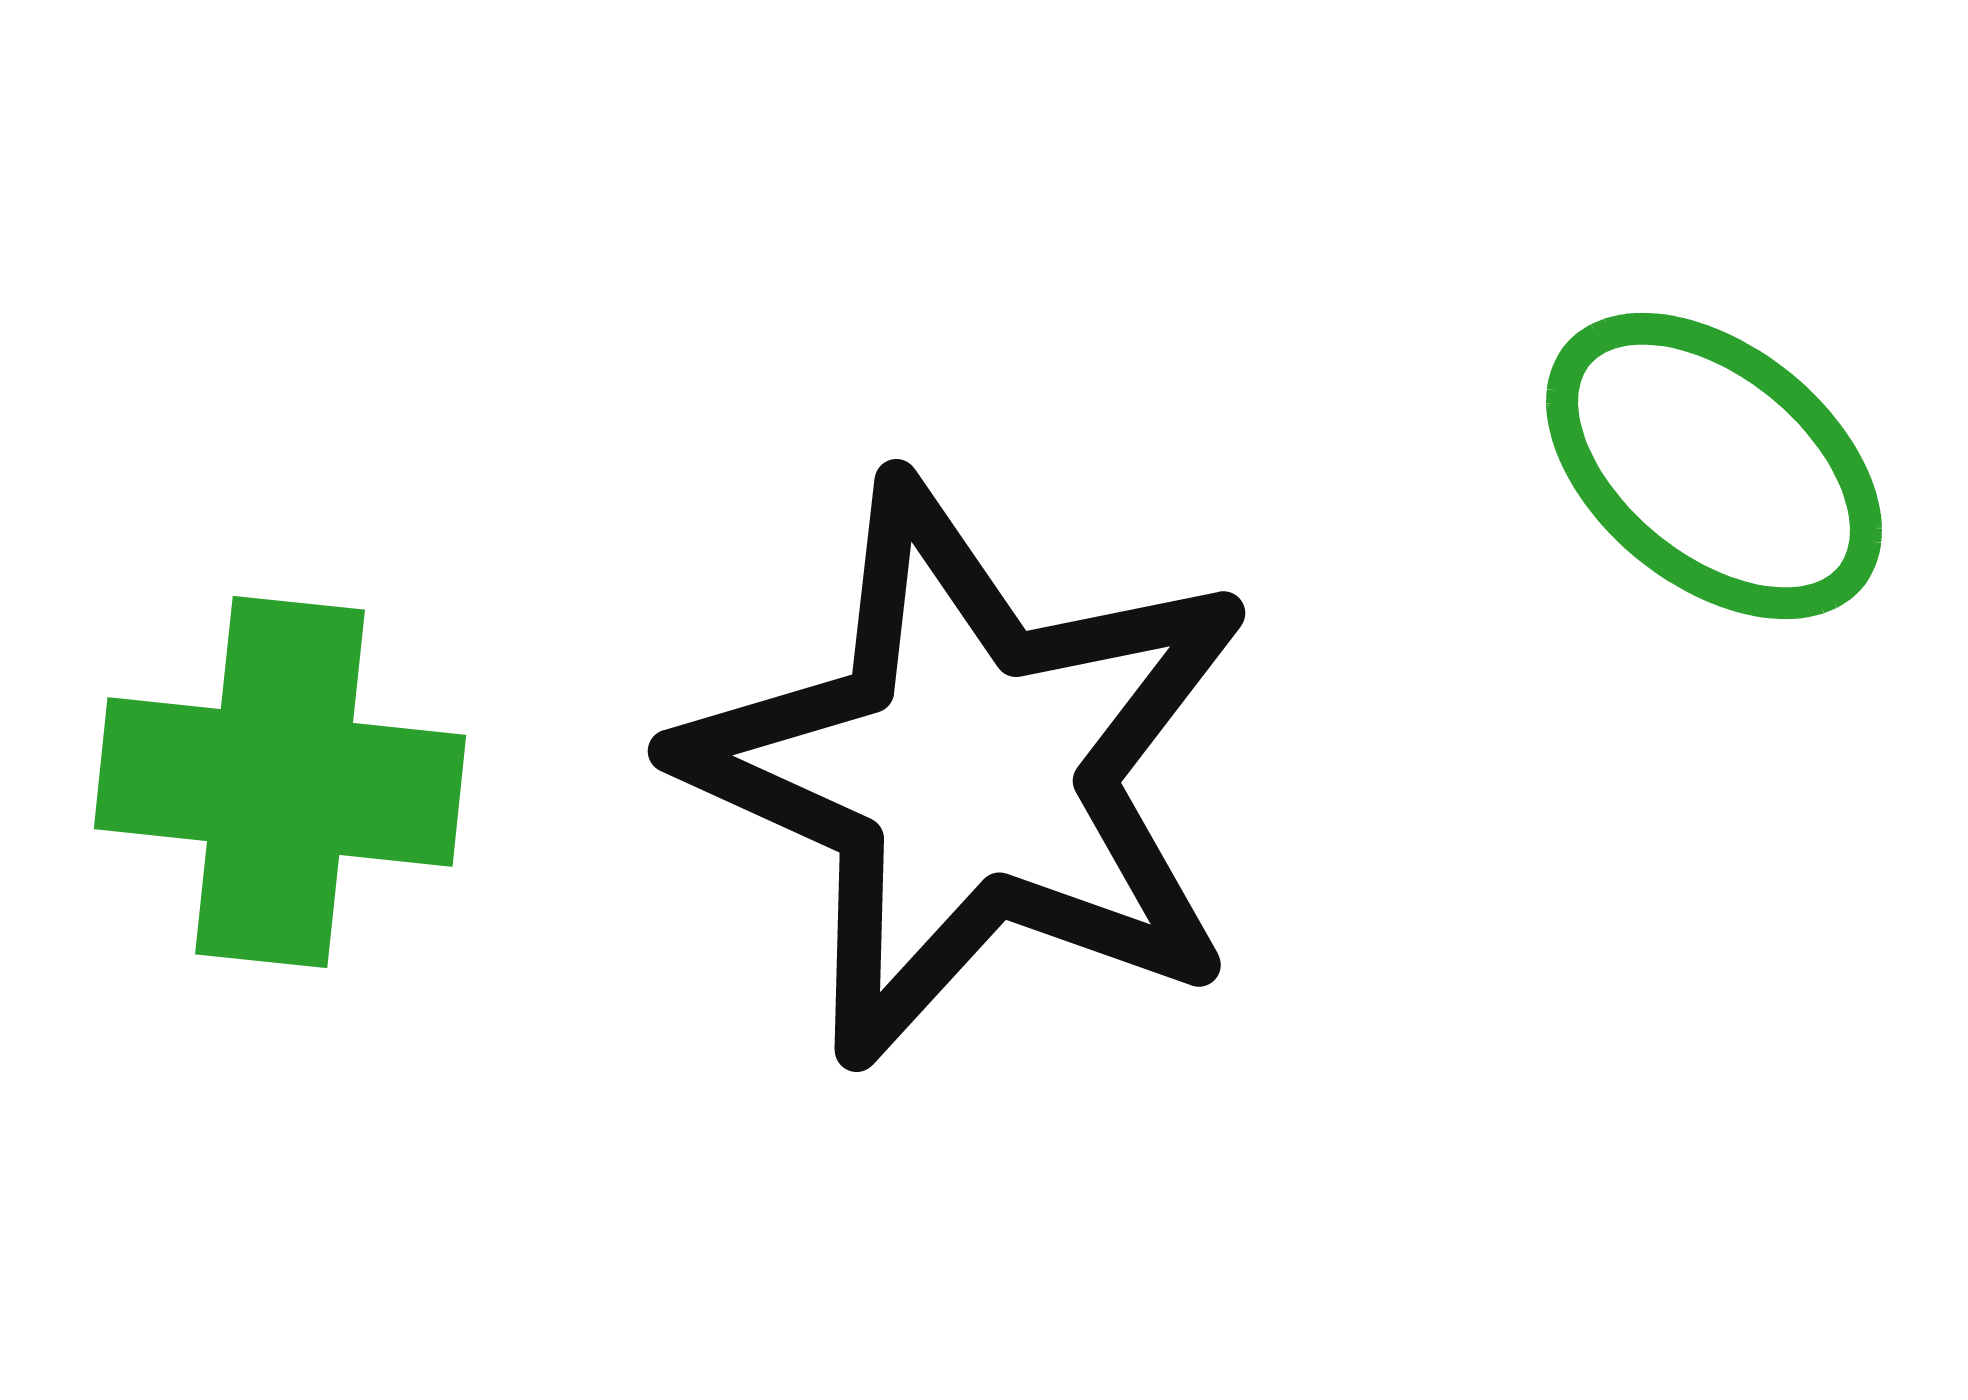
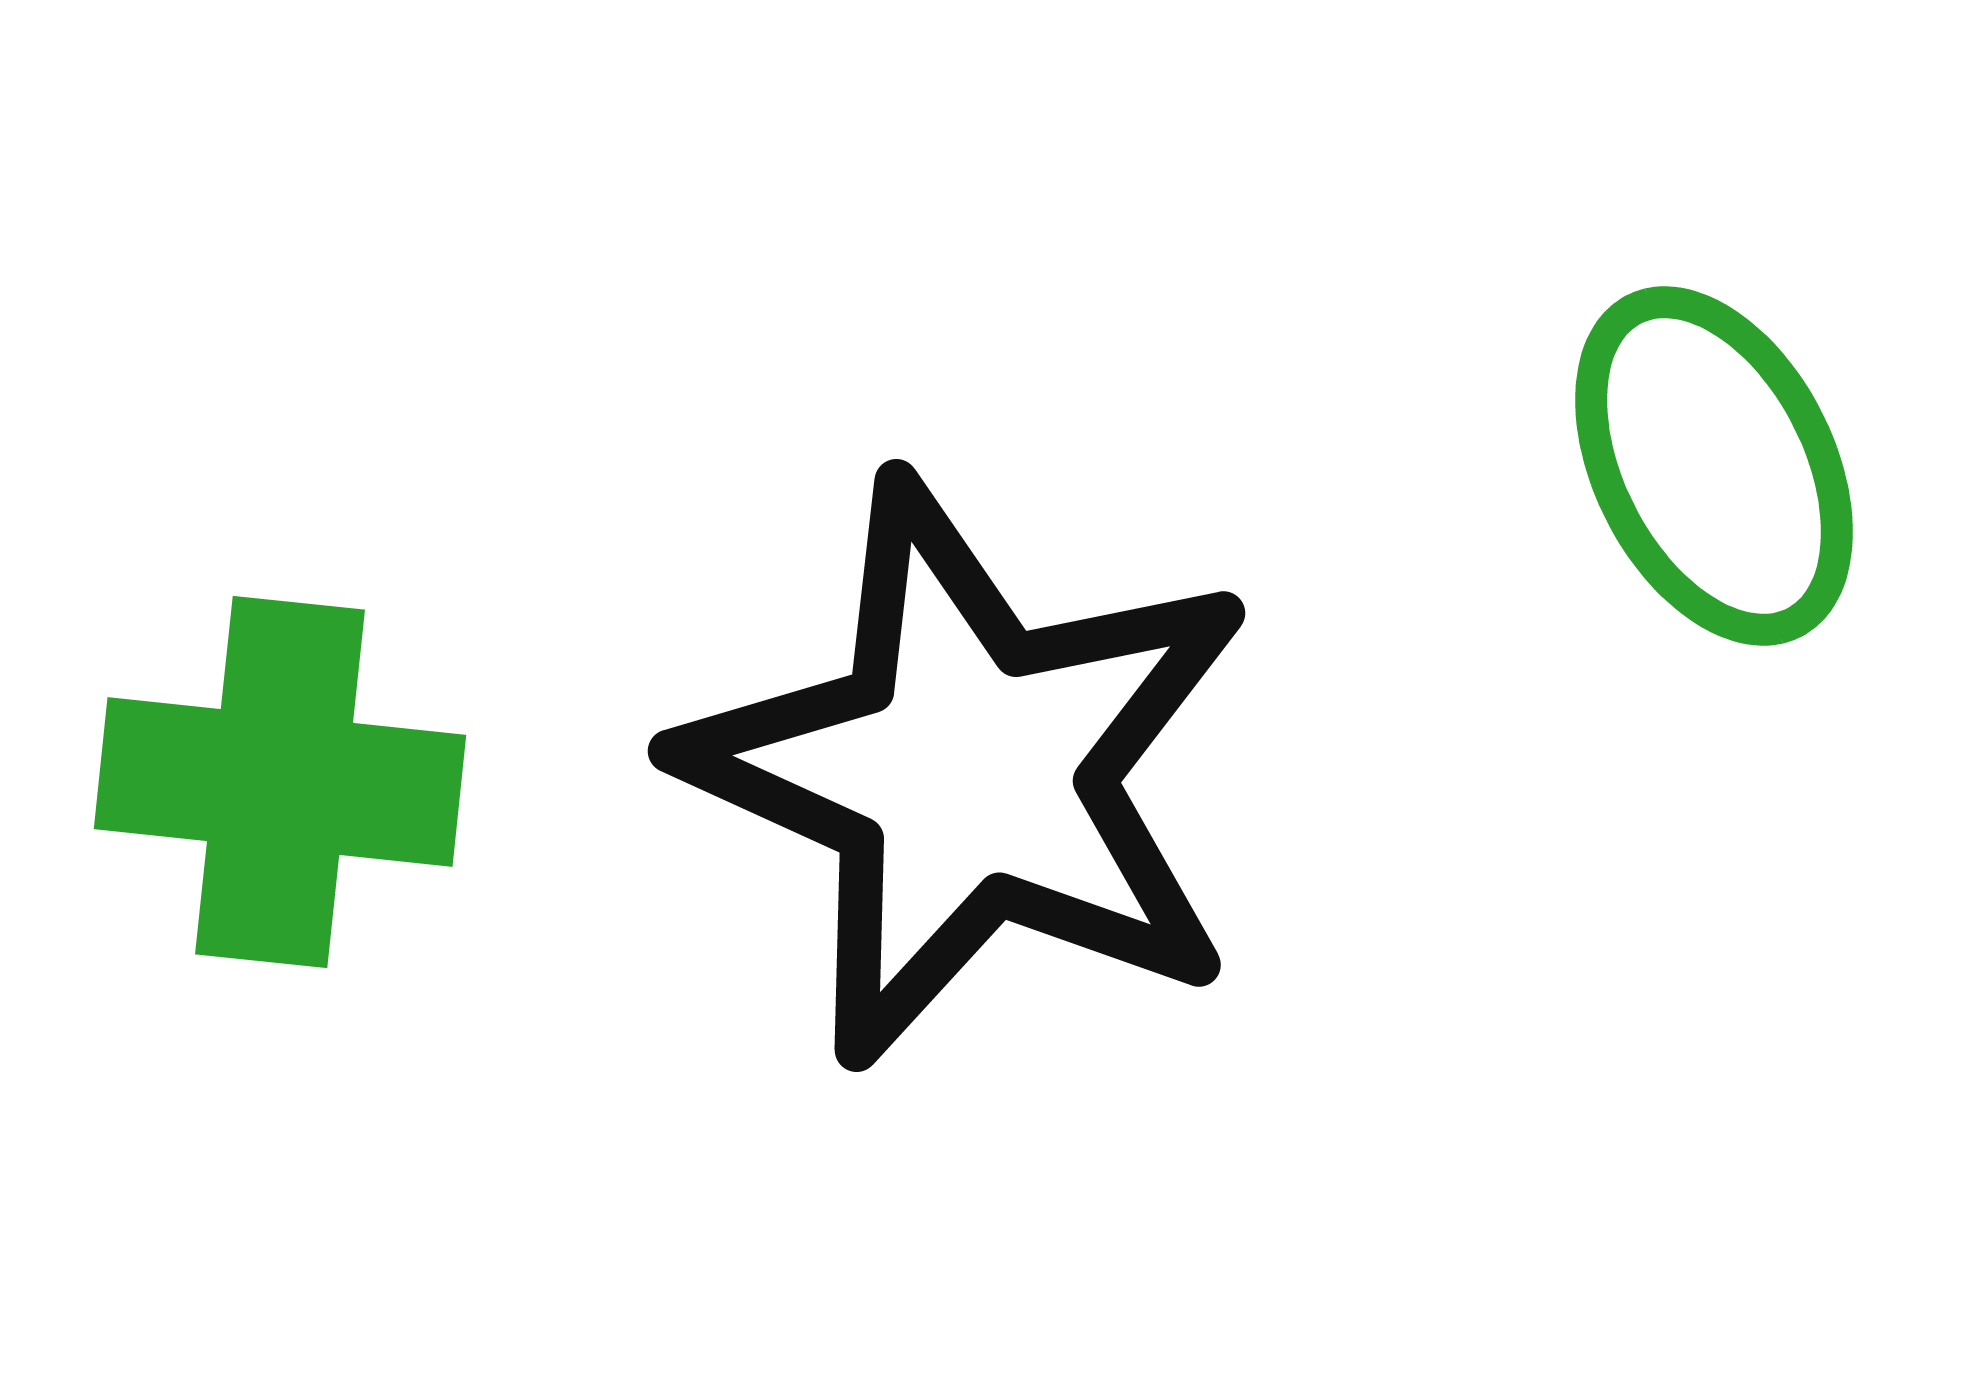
green ellipse: rotated 24 degrees clockwise
